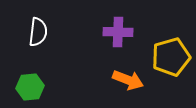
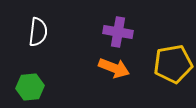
purple cross: rotated 8 degrees clockwise
yellow pentagon: moved 2 px right, 7 px down; rotated 6 degrees clockwise
orange arrow: moved 14 px left, 12 px up
